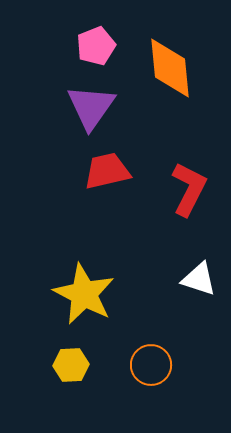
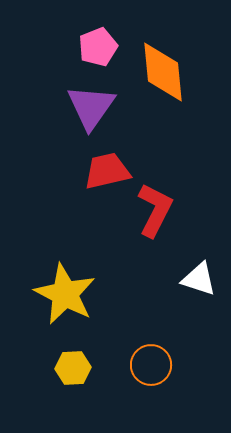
pink pentagon: moved 2 px right, 1 px down
orange diamond: moved 7 px left, 4 px down
red L-shape: moved 34 px left, 21 px down
yellow star: moved 19 px left
yellow hexagon: moved 2 px right, 3 px down
